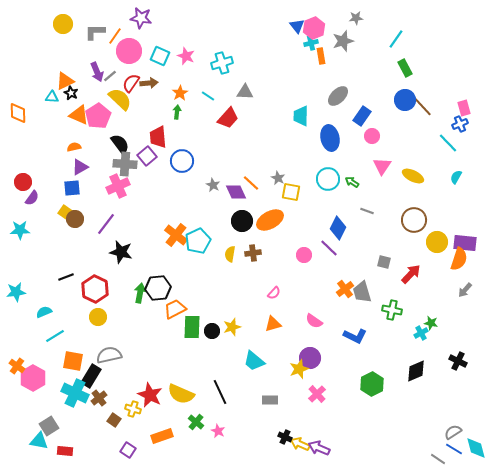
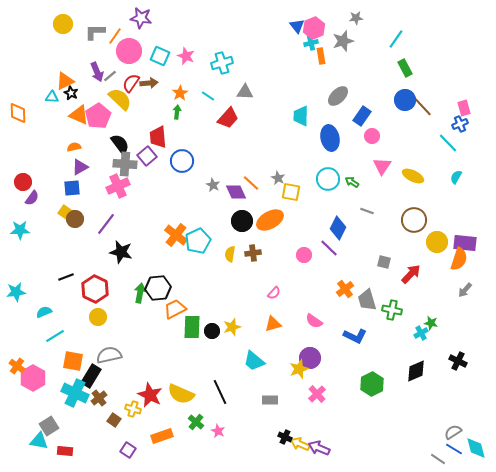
gray trapezoid at (362, 292): moved 5 px right, 8 px down
